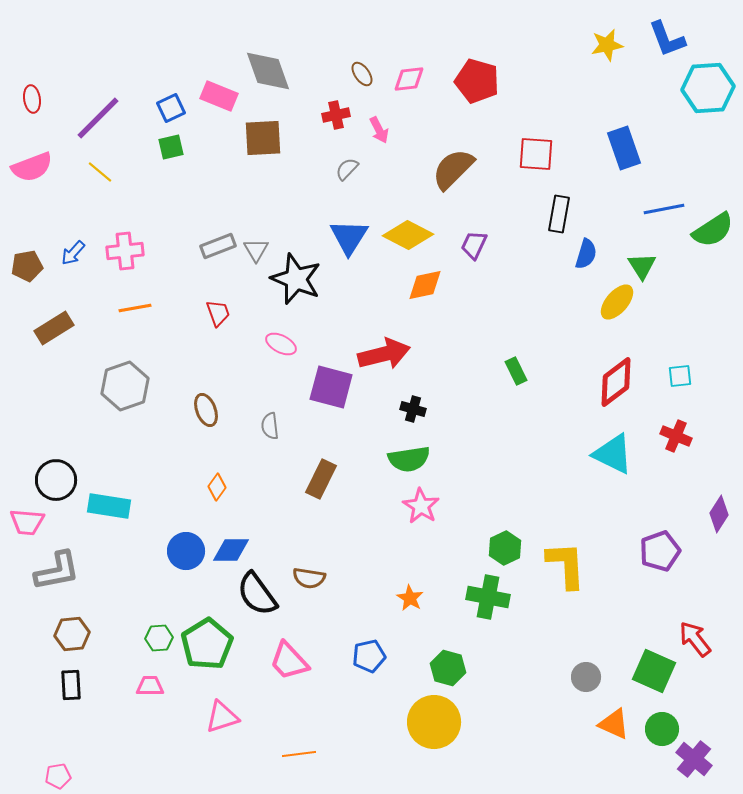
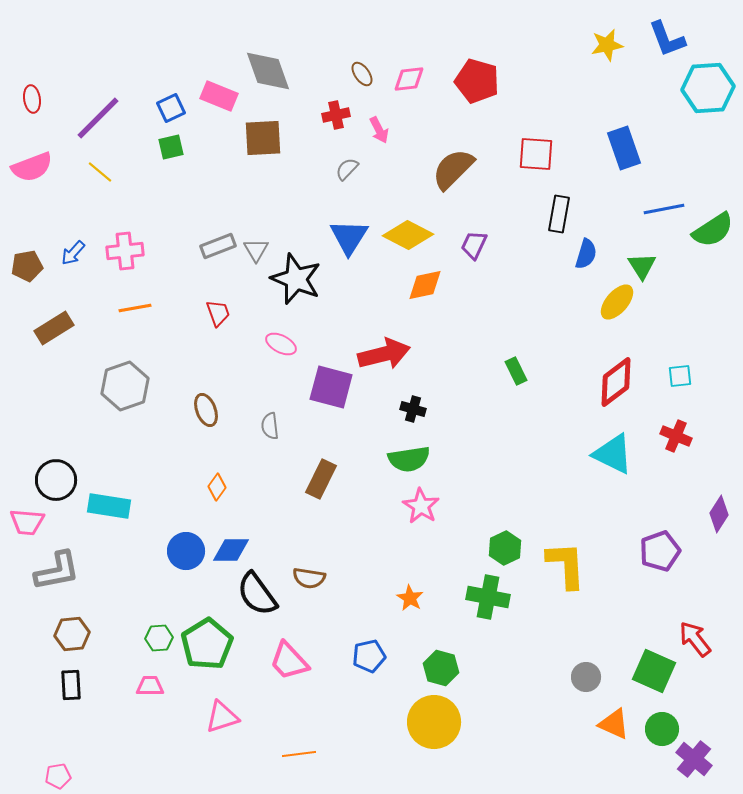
green hexagon at (448, 668): moved 7 px left
